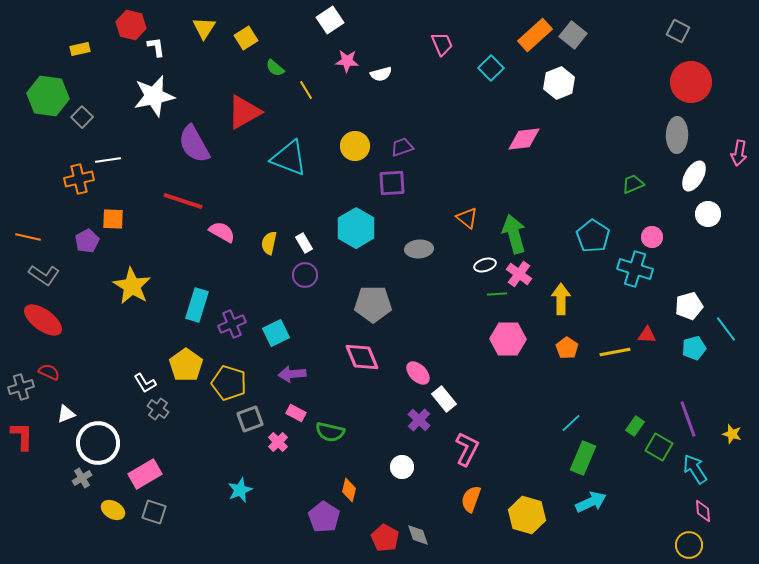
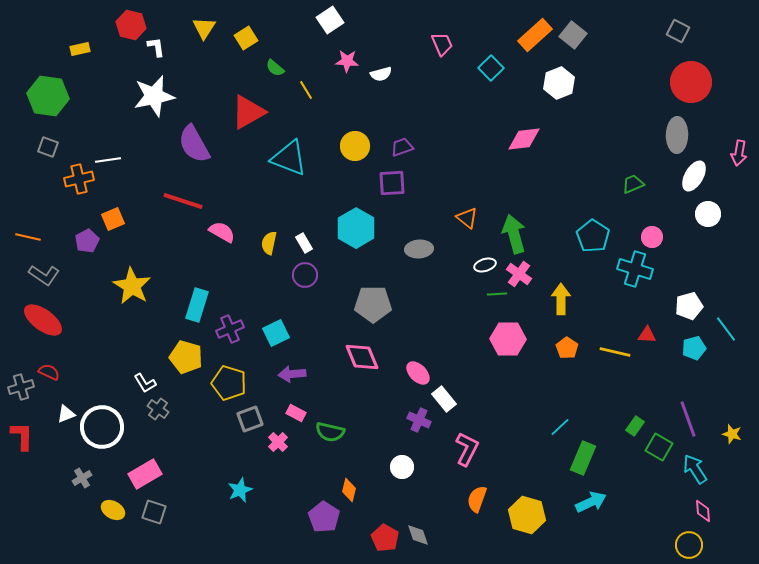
red triangle at (244, 112): moved 4 px right
gray square at (82, 117): moved 34 px left, 30 px down; rotated 25 degrees counterclockwise
orange square at (113, 219): rotated 25 degrees counterclockwise
purple cross at (232, 324): moved 2 px left, 5 px down
yellow line at (615, 352): rotated 24 degrees clockwise
yellow pentagon at (186, 365): moved 8 px up; rotated 20 degrees counterclockwise
purple cross at (419, 420): rotated 20 degrees counterclockwise
cyan line at (571, 423): moved 11 px left, 4 px down
white circle at (98, 443): moved 4 px right, 16 px up
orange semicircle at (471, 499): moved 6 px right
